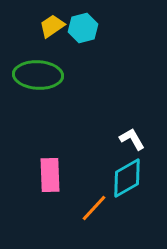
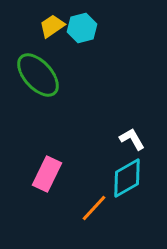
cyan hexagon: moved 1 px left
green ellipse: rotated 45 degrees clockwise
pink rectangle: moved 3 px left, 1 px up; rotated 28 degrees clockwise
